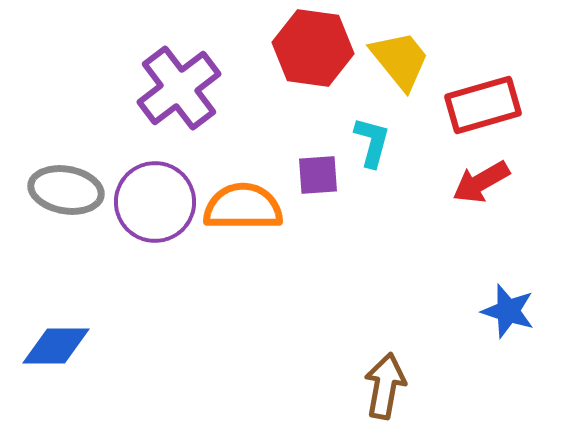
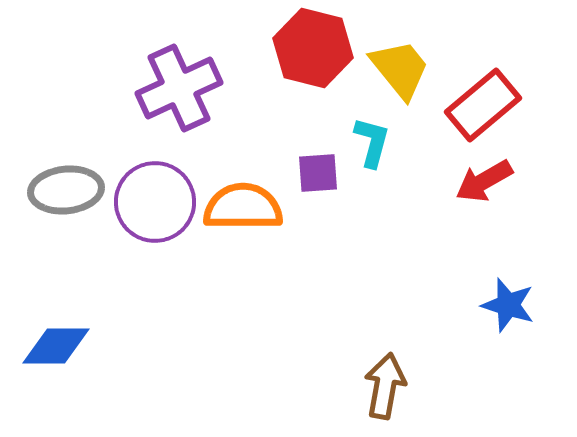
red hexagon: rotated 6 degrees clockwise
yellow trapezoid: moved 9 px down
purple cross: rotated 12 degrees clockwise
red rectangle: rotated 24 degrees counterclockwise
purple square: moved 2 px up
red arrow: moved 3 px right, 1 px up
gray ellipse: rotated 16 degrees counterclockwise
blue star: moved 6 px up
